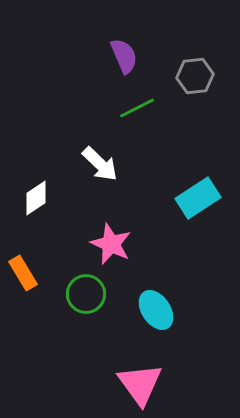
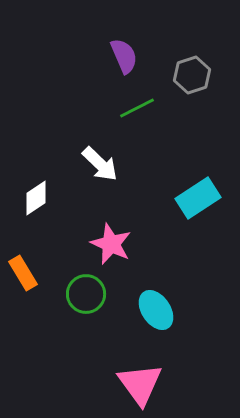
gray hexagon: moved 3 px left, 1 px up; rotated 12 degrees counterclockwise
